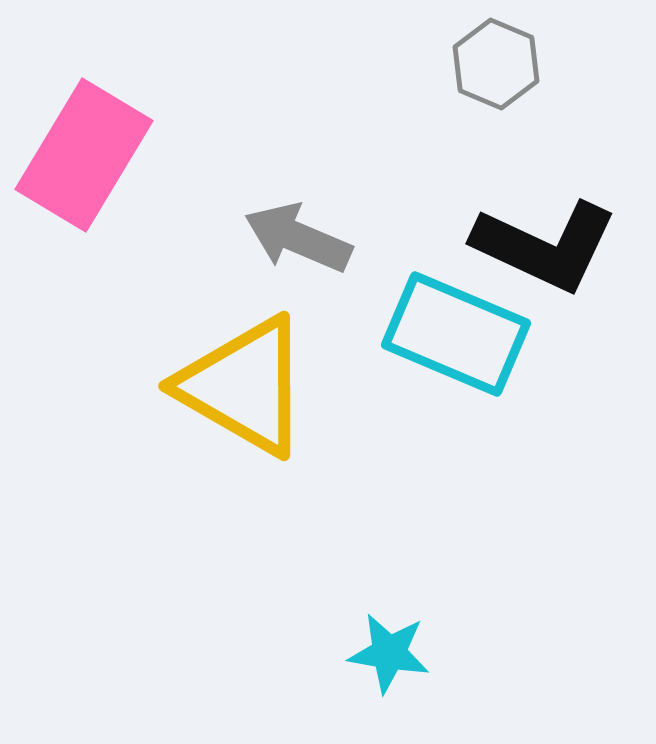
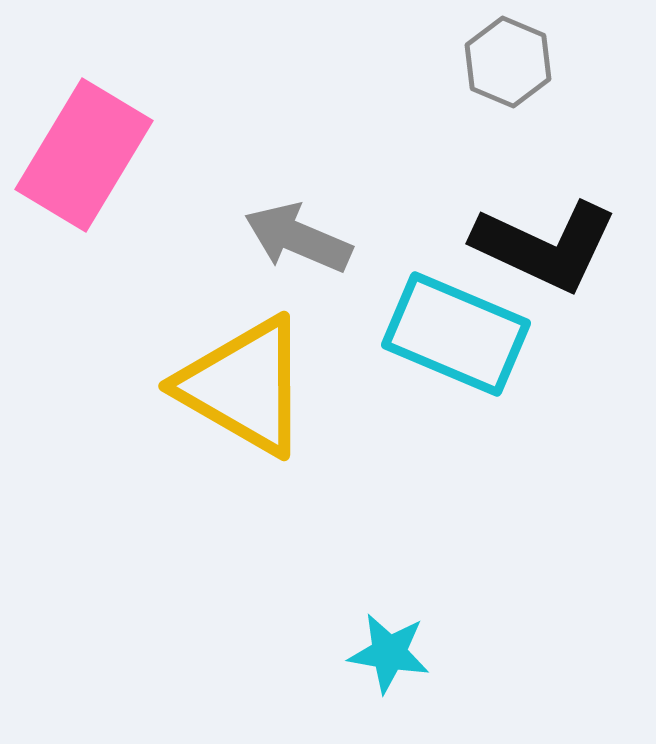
gray hexagon: moved 12 px right, 2 px up
